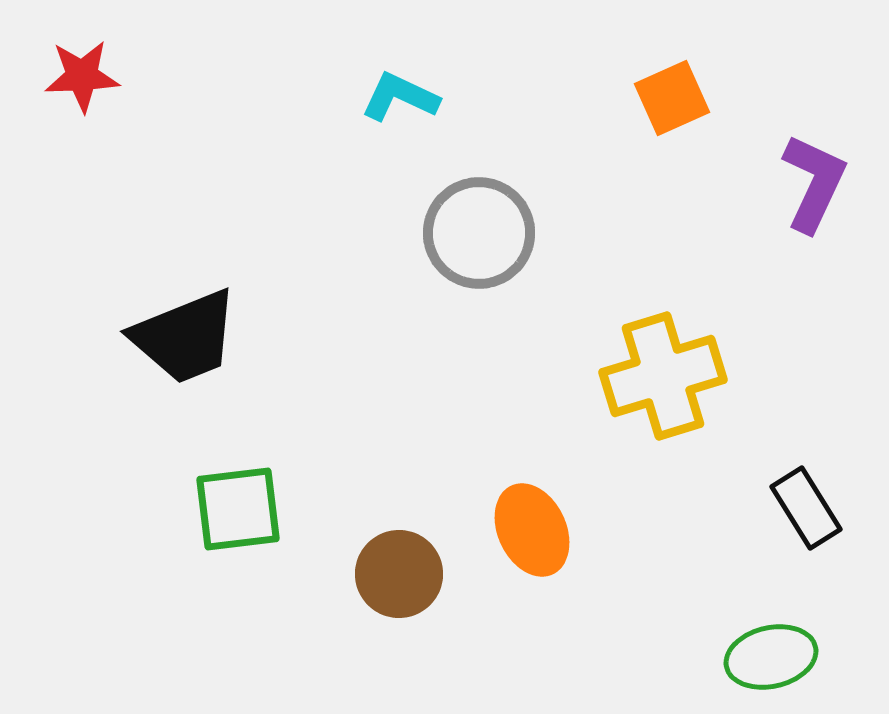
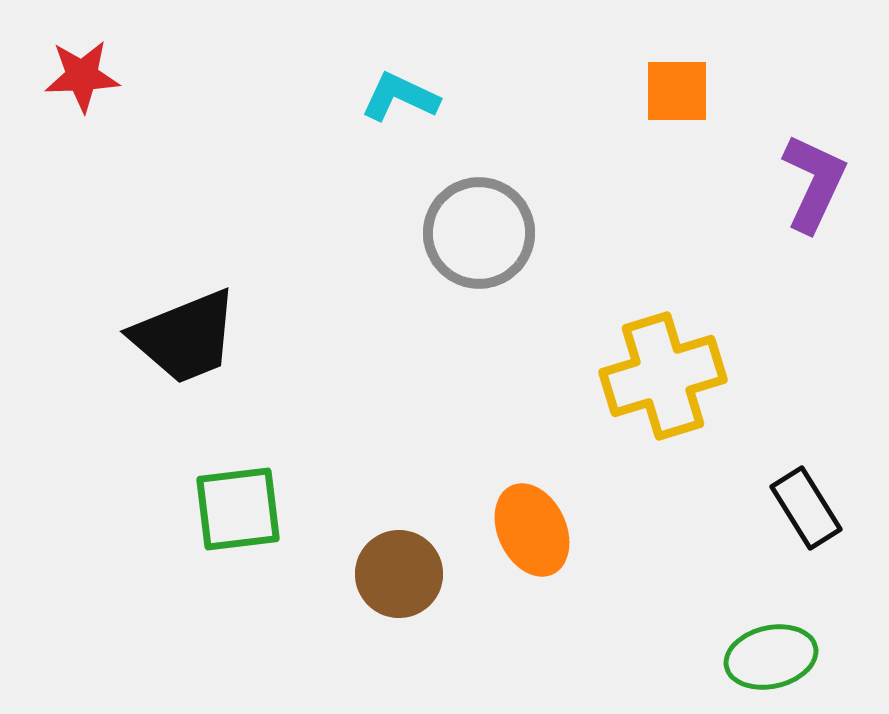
orange square: moved 5 px right, 7 px up; rotated 24 degrees clockwise
